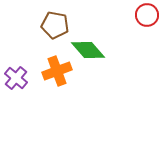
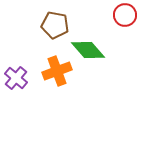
red circle: moved 22 px left
